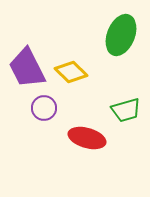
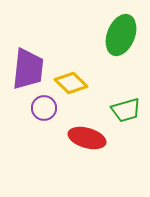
purple trapezoid: moved 1 px right, 1 px down; rotated 147 degrees counterclockwise
yellow diamond: moved 11 px down
